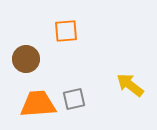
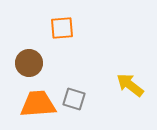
orange square: moved 4 px left, 3 px up
brown circle: moved 3 px right, 4 px down
gray square: rotated 30 degrees clockwise
